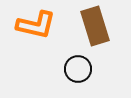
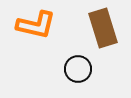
brown rectangle: moved 8 px right, 2 px down
